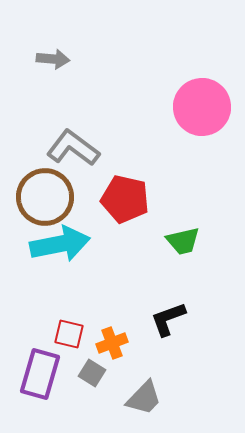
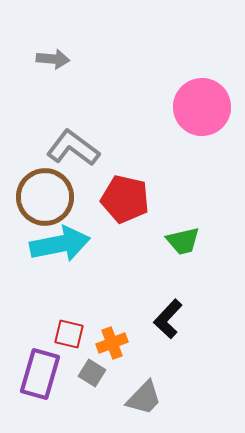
black L-shape: rotated 27 degrees counterclockwise
